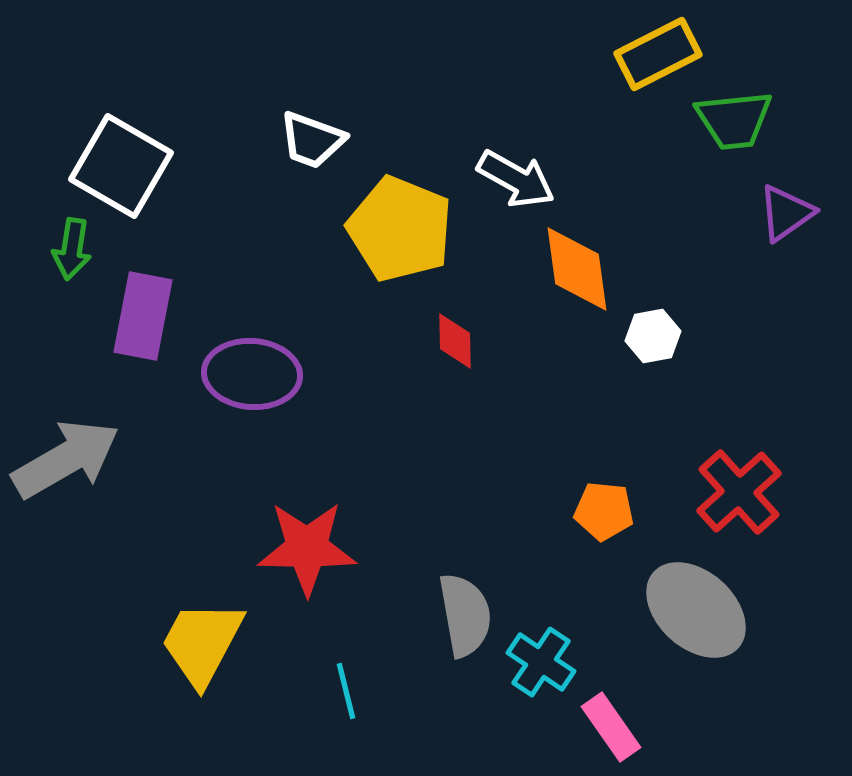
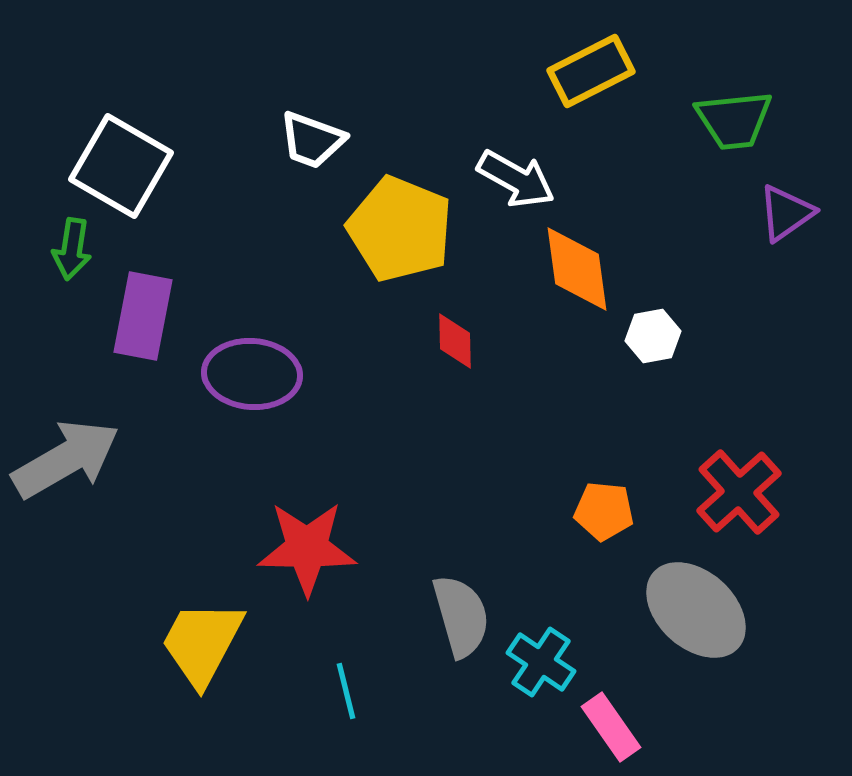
yellow rectangle: moved 67 px left, 17 px down
gray semicircle: moved 4 px left, 1 px down; rotated 6 degrees counterclockwise
